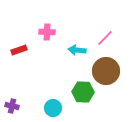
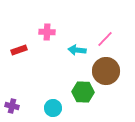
pink line: moved 1 px down
